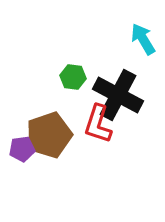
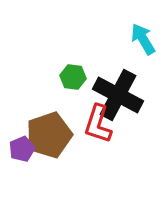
purple pentagon: rotated 15 degrees counterclockwise
